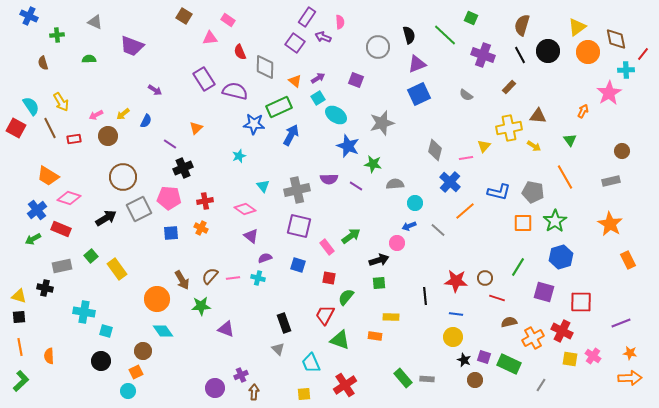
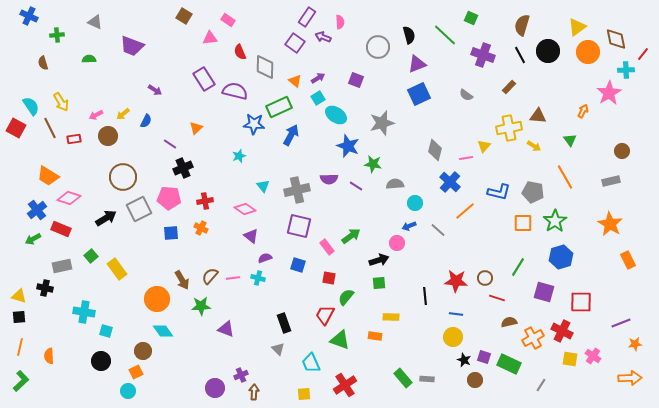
orange line at (20, 347): rotated 24 degrees clockwise
orange star at (630, 353): moved 5 px right, 9 px up; rotated 16 degrees counterclockwise
